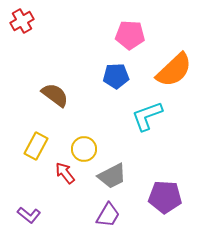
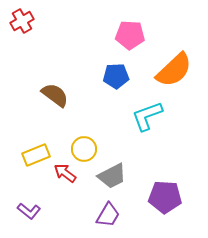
yellow rectangle: moved 9 px down; rotated 40 degrees clockwise
red arrow: rotated 15 degrees counterclockwise
purple L-shape: moved 4 px up
